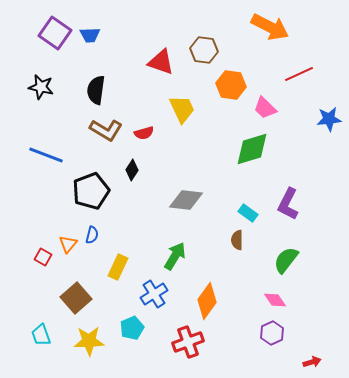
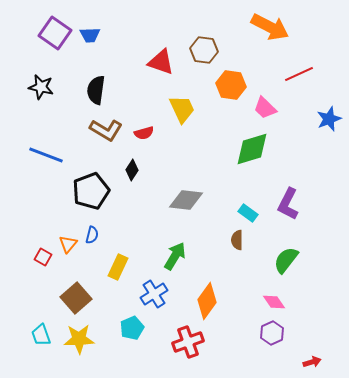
blue star: rotated 15 degrees counterclockwise
pink diamond: moved 1 px left, 2 px down
yellow star: moved 10 px left, 2 px up
